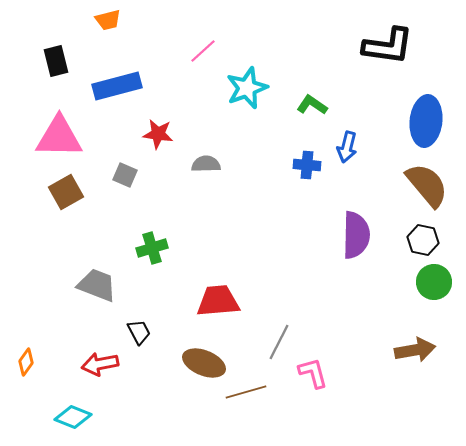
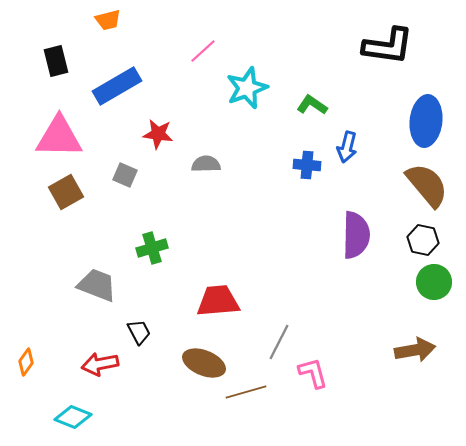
blue rectangle: rotated 15 degrees counterclockwise
